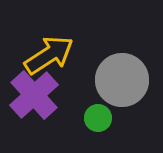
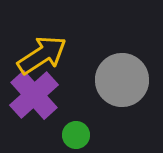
yellow arrow: moved 7 px left
green circle: moved 22 px left, 17 px down
